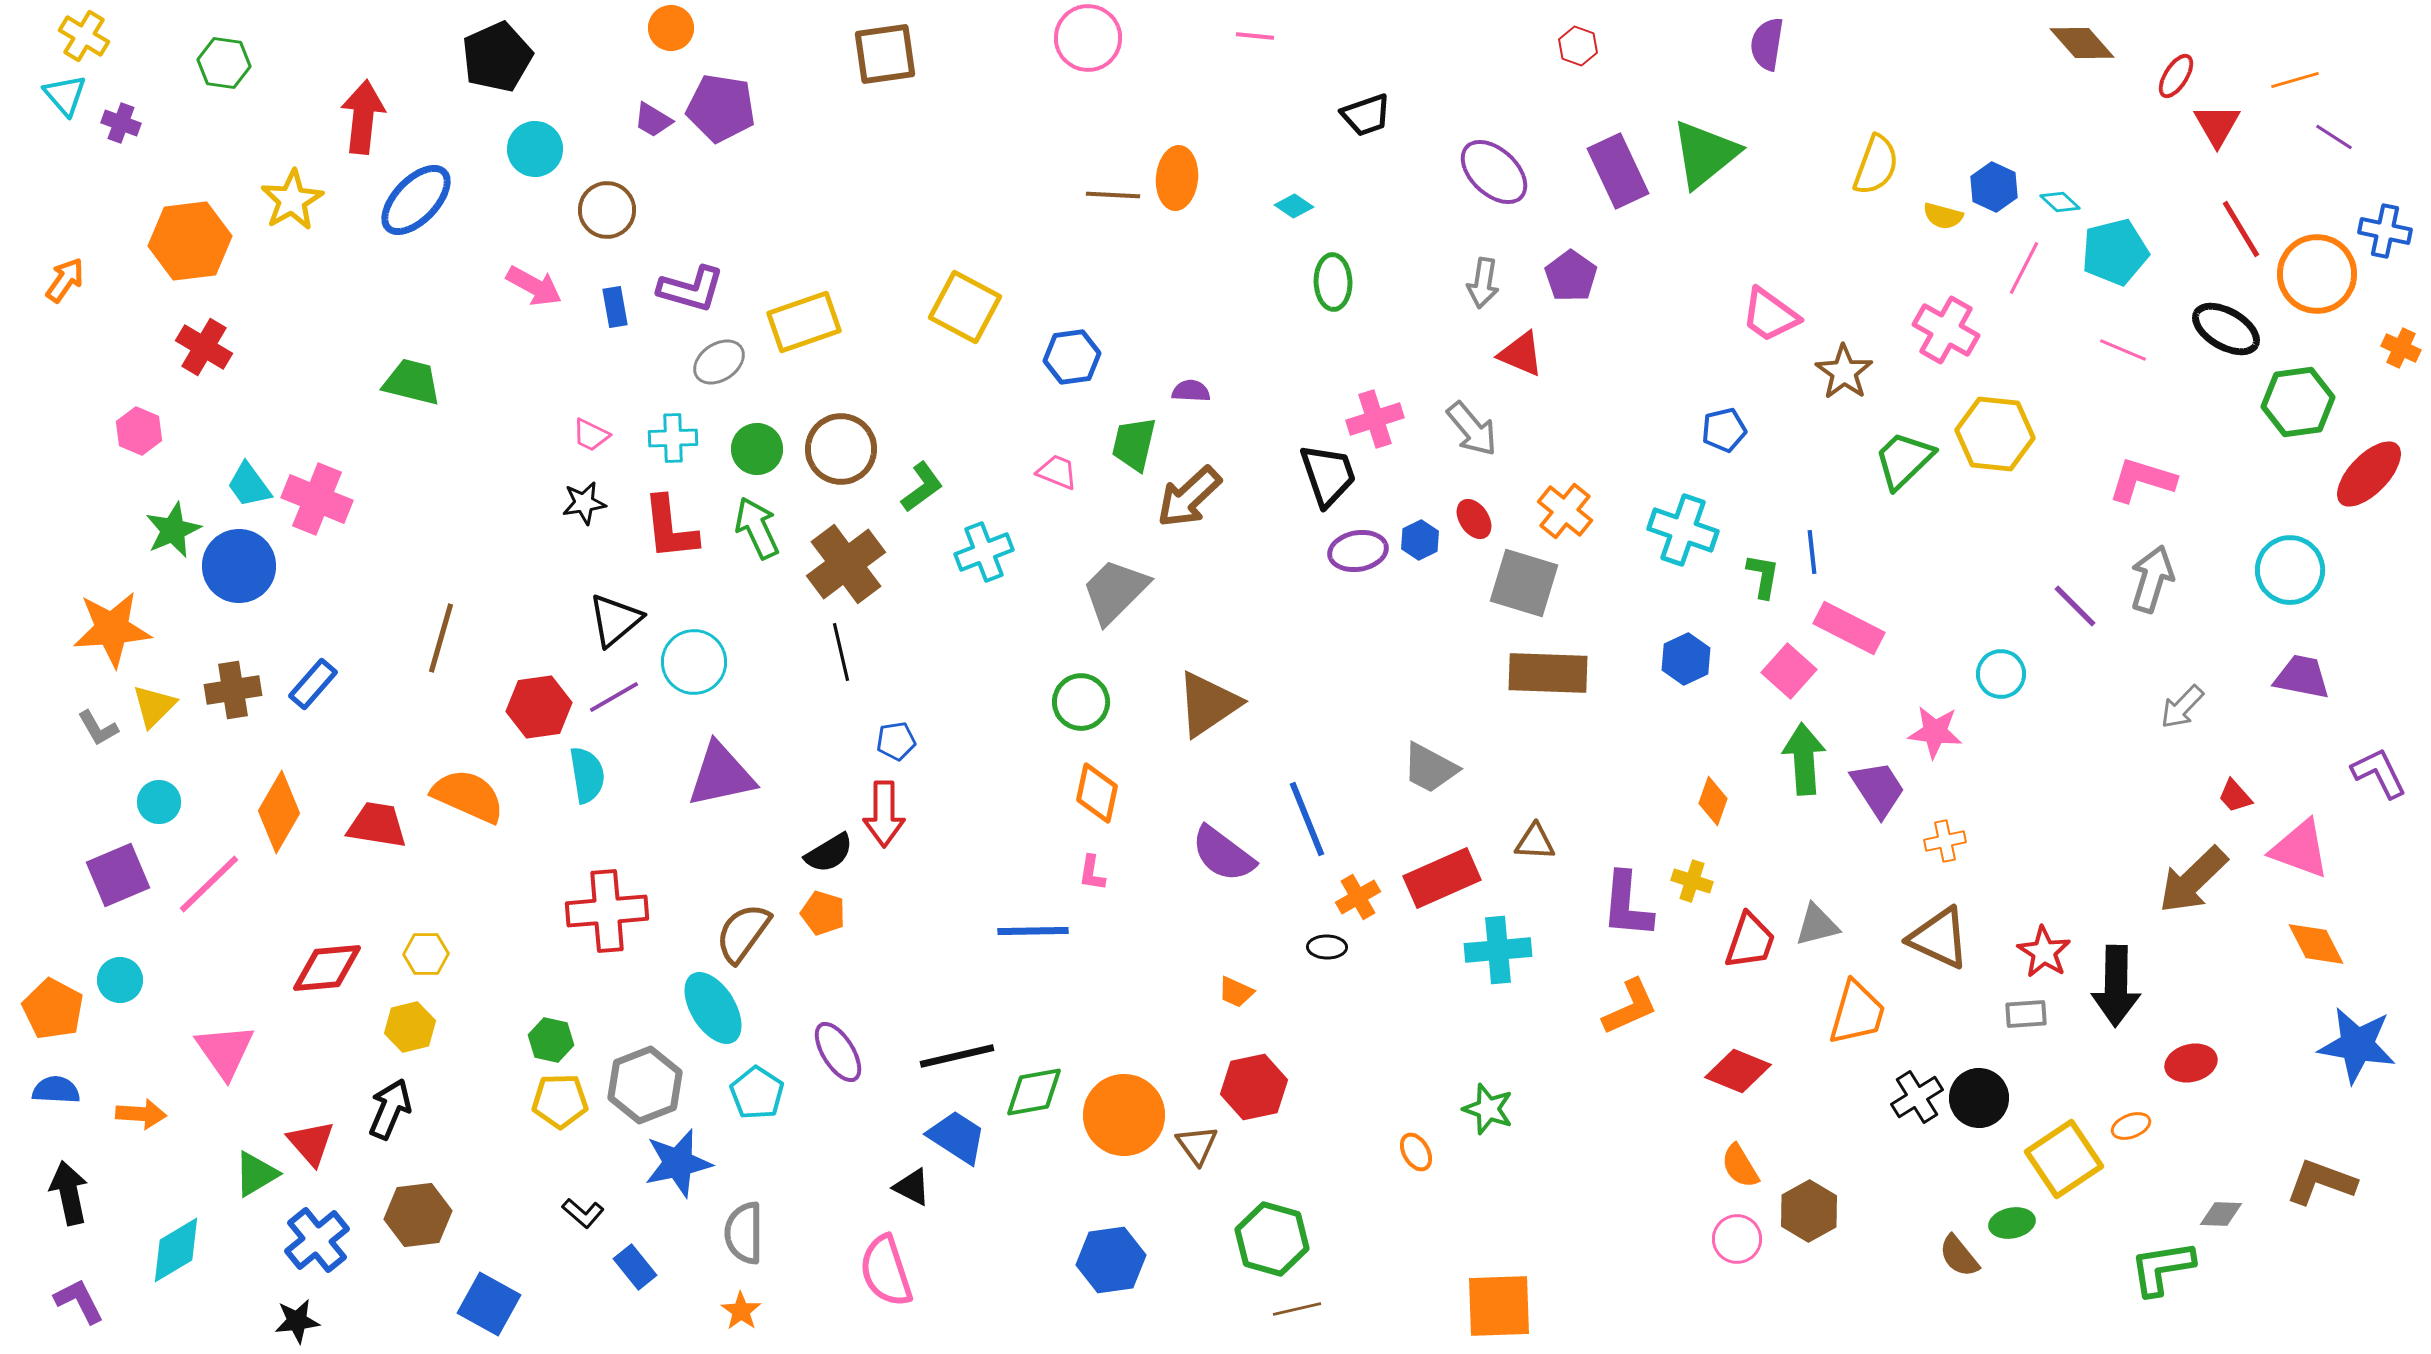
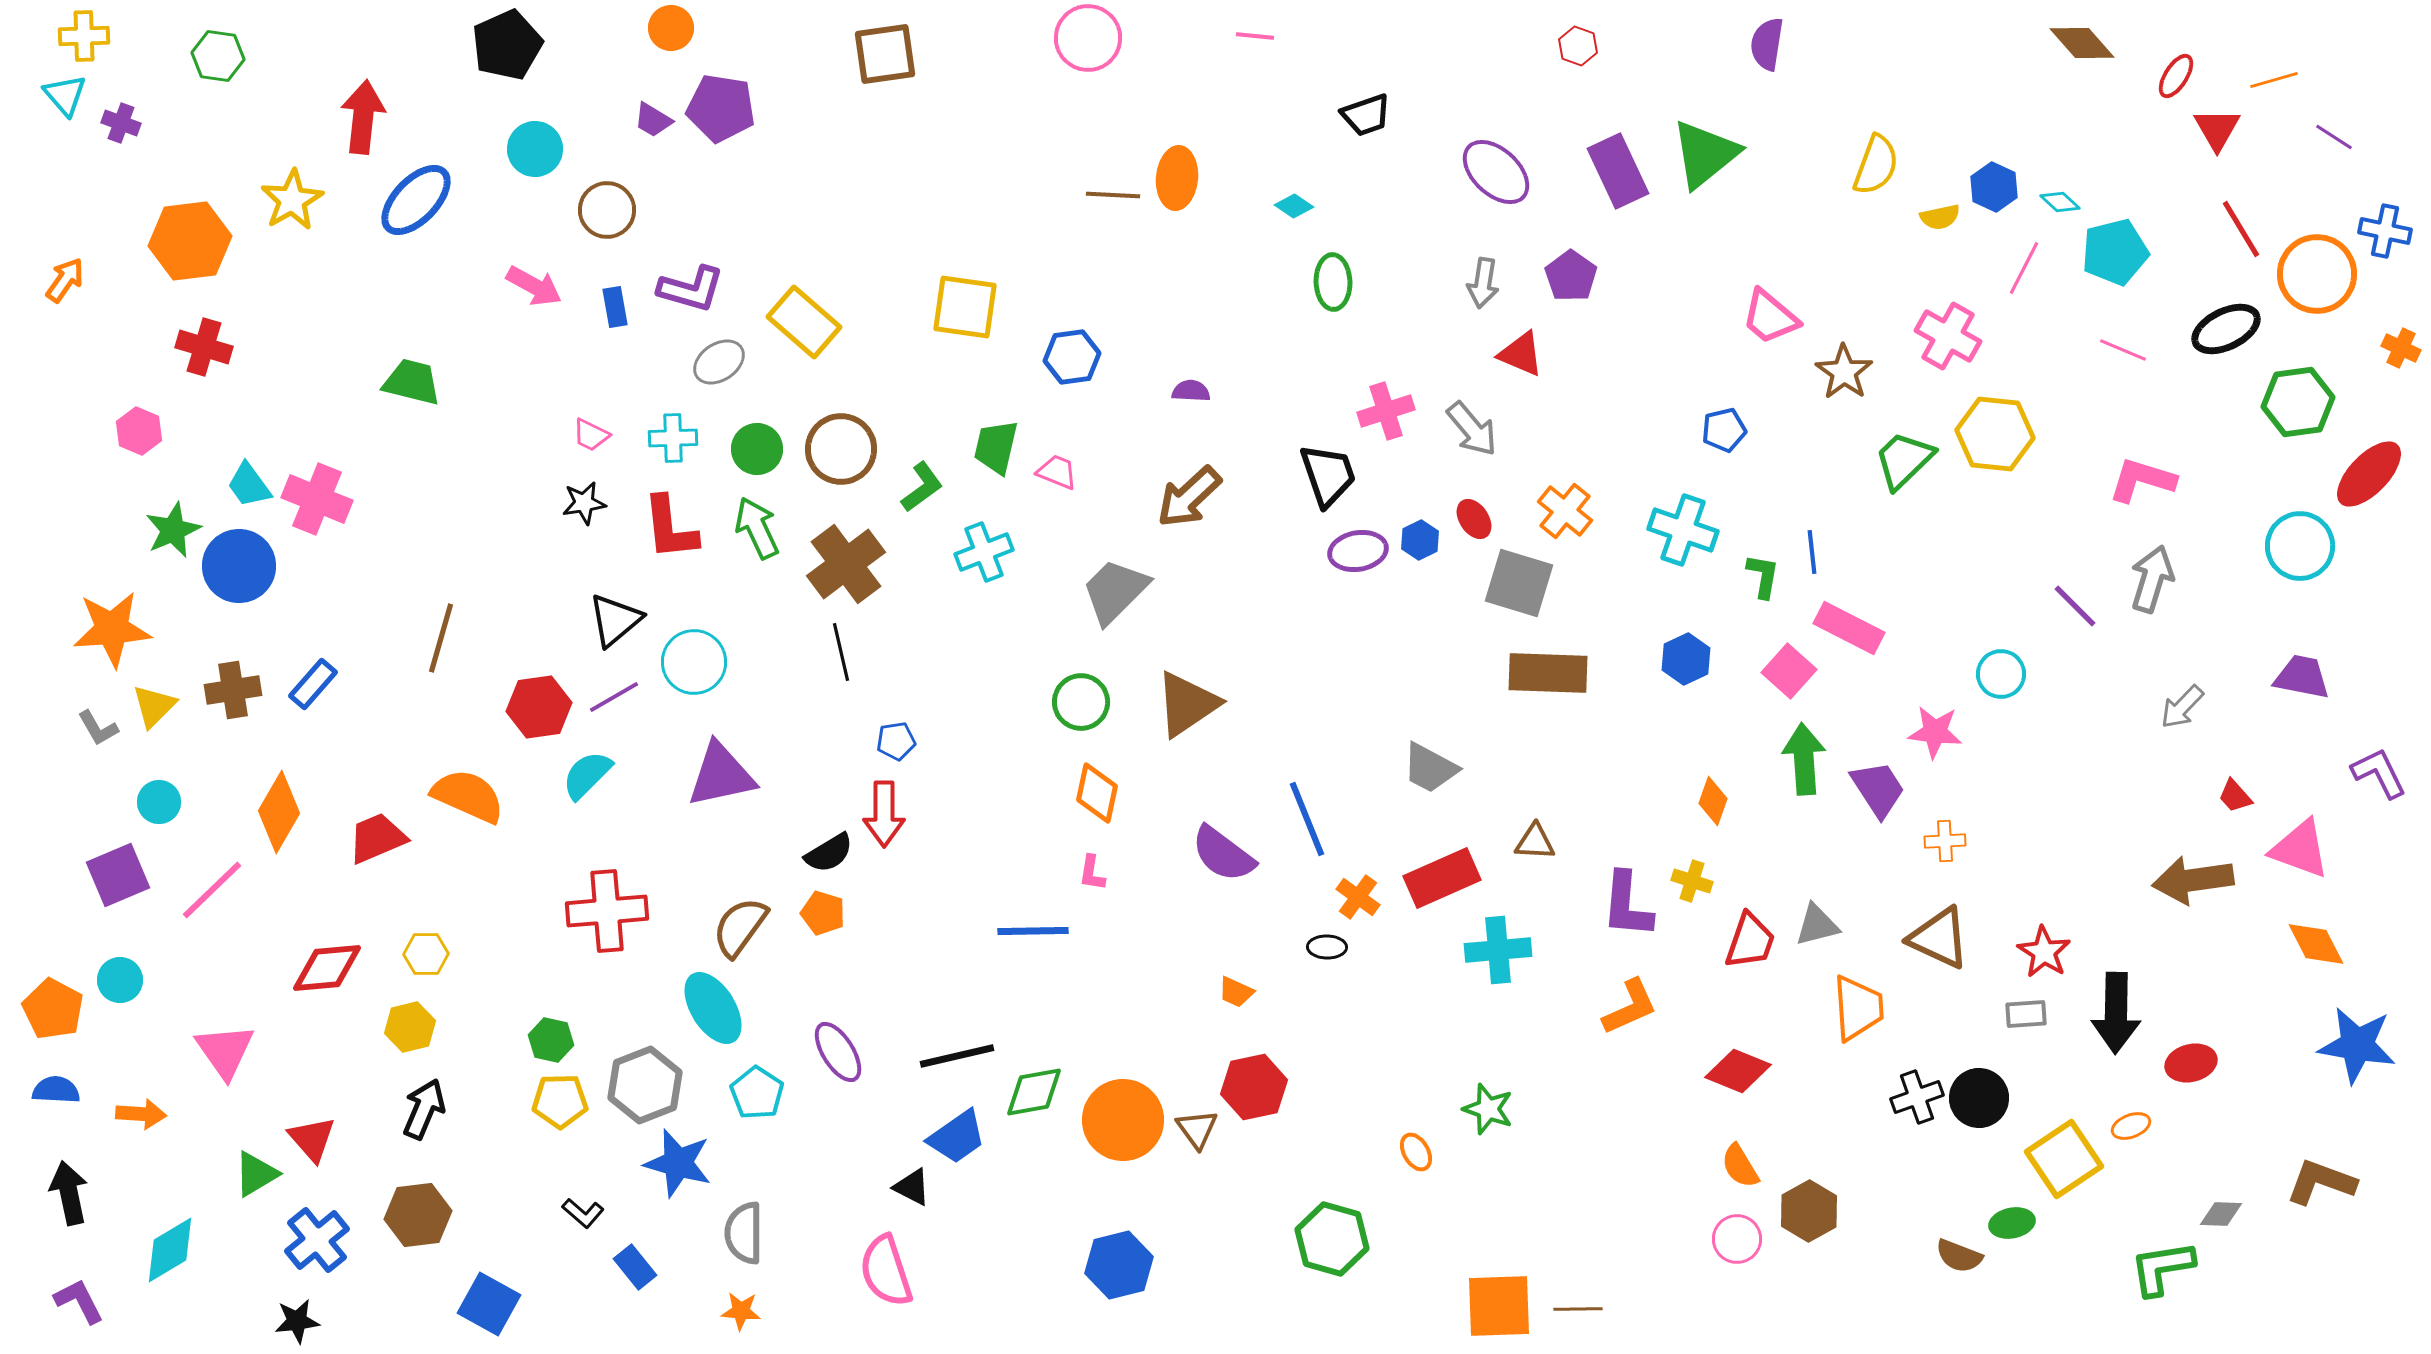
yellow cross at (84, 36): rotated 33 degrees counterclockwise
black pentagon at (497, 57): moved 10 px right, 12 px up
green hexagon at (224, 63): moved 6 px left, 7 px up
orange line at (2295, 80): moved 21 px left
red triangle at (2217, 125): moved 4 px down
purple ellipse at (1494, 172): moved 2 px right
yellow semicircle at (1943, 216): moved 3 px left, 1 px down; rotated 27 degrees counterclockwise
yellow square at (965, 307): rotated 20 degrees counterclockwise
pink trapezoid at (1770, 315): moved 2 px down; rotated 4 degrees clockwise
yellow rectangle at (804, 322): rotated 60 degrees clockwise
black ellipse at (2226, 329): rotated 56 degrees counterclockwise
pink cross at (1946, 330): moved 2 px right, 6 px down
red cross at (204, 347): rotated 14 degrees counterclockwise
pink cross at (1375, 419): moved 11 px right, 8 px up
green trapezoid at (1134, 444): moved 138 px left, 3 px down
cyan circle at (2290, 570): moved 10 px right, 24 px up
gray square at (1524, 583): moved 5 px left
brown triangle at (1208, 704): moved 21 px left
cyan semicircle at (587, 775): rotated 126 degrees counterclockwise
red trapezoid at (377, 825): moved 13 px down; rotated 32 degrees counterclockwise
orange cross at (1945, 841): rotated 9 degrees clockwise
brown arrow at (2193, 880): rotated 36 degrees clockwise
pink line at (209, 884): moved 3 px right, 6 px down
orange cross at (1358, 897): rotated 24 degrees counterclockwise
brown semicircle at (743, 933): moved 3 px left, 6 px up
black arrow at (2116, 986): moved 27 px down
orange trapezoid at (1857, 1013): moved 1 px right, 5 px up; rotated 20 degrees counterclockwise
black cross at (1917, 1097): rotated 12 degrees clockwise
black arrow at (390, 1109): moved 34 px right
orange circle at (1124, 1115): moved 1 px left, 5 px down
blue trapezoid at (957, 1137): rotated 112 degrees clockwise
red triangle at (311, 1143): moved 1 px right, 4 px up
brown triangle at (1197, 1145): moved 16 px up
blue star at (678, 1163): rotated 28 degrees clockwise
green hexagon at (1272, 1239): moved 60 px right
cyan diamond at (176, 1250): moved 6 px left
brown semicircle at (1959, 1256): rotated 30 degrees counterclockwise
blue hexagon at (1111, 1260): moved 8 px right, 5 px down; rotated 6 degrees counterclockwise
brown line at (1297, 1309): moved 281 px right; rotated 12 degrees clockwise
orange star at (741, 1311): rotated 30 degrees counterclockwise
